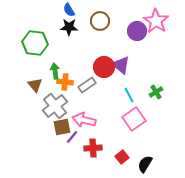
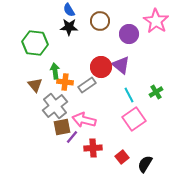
purple circle: moved 8 px left, 3 px down
red circle: moved 3 px left
